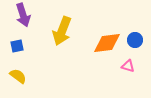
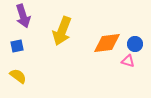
purple arrow: moved 1 px down
blue circle: moved 4 px down
pink triangle: moved 5 px up
